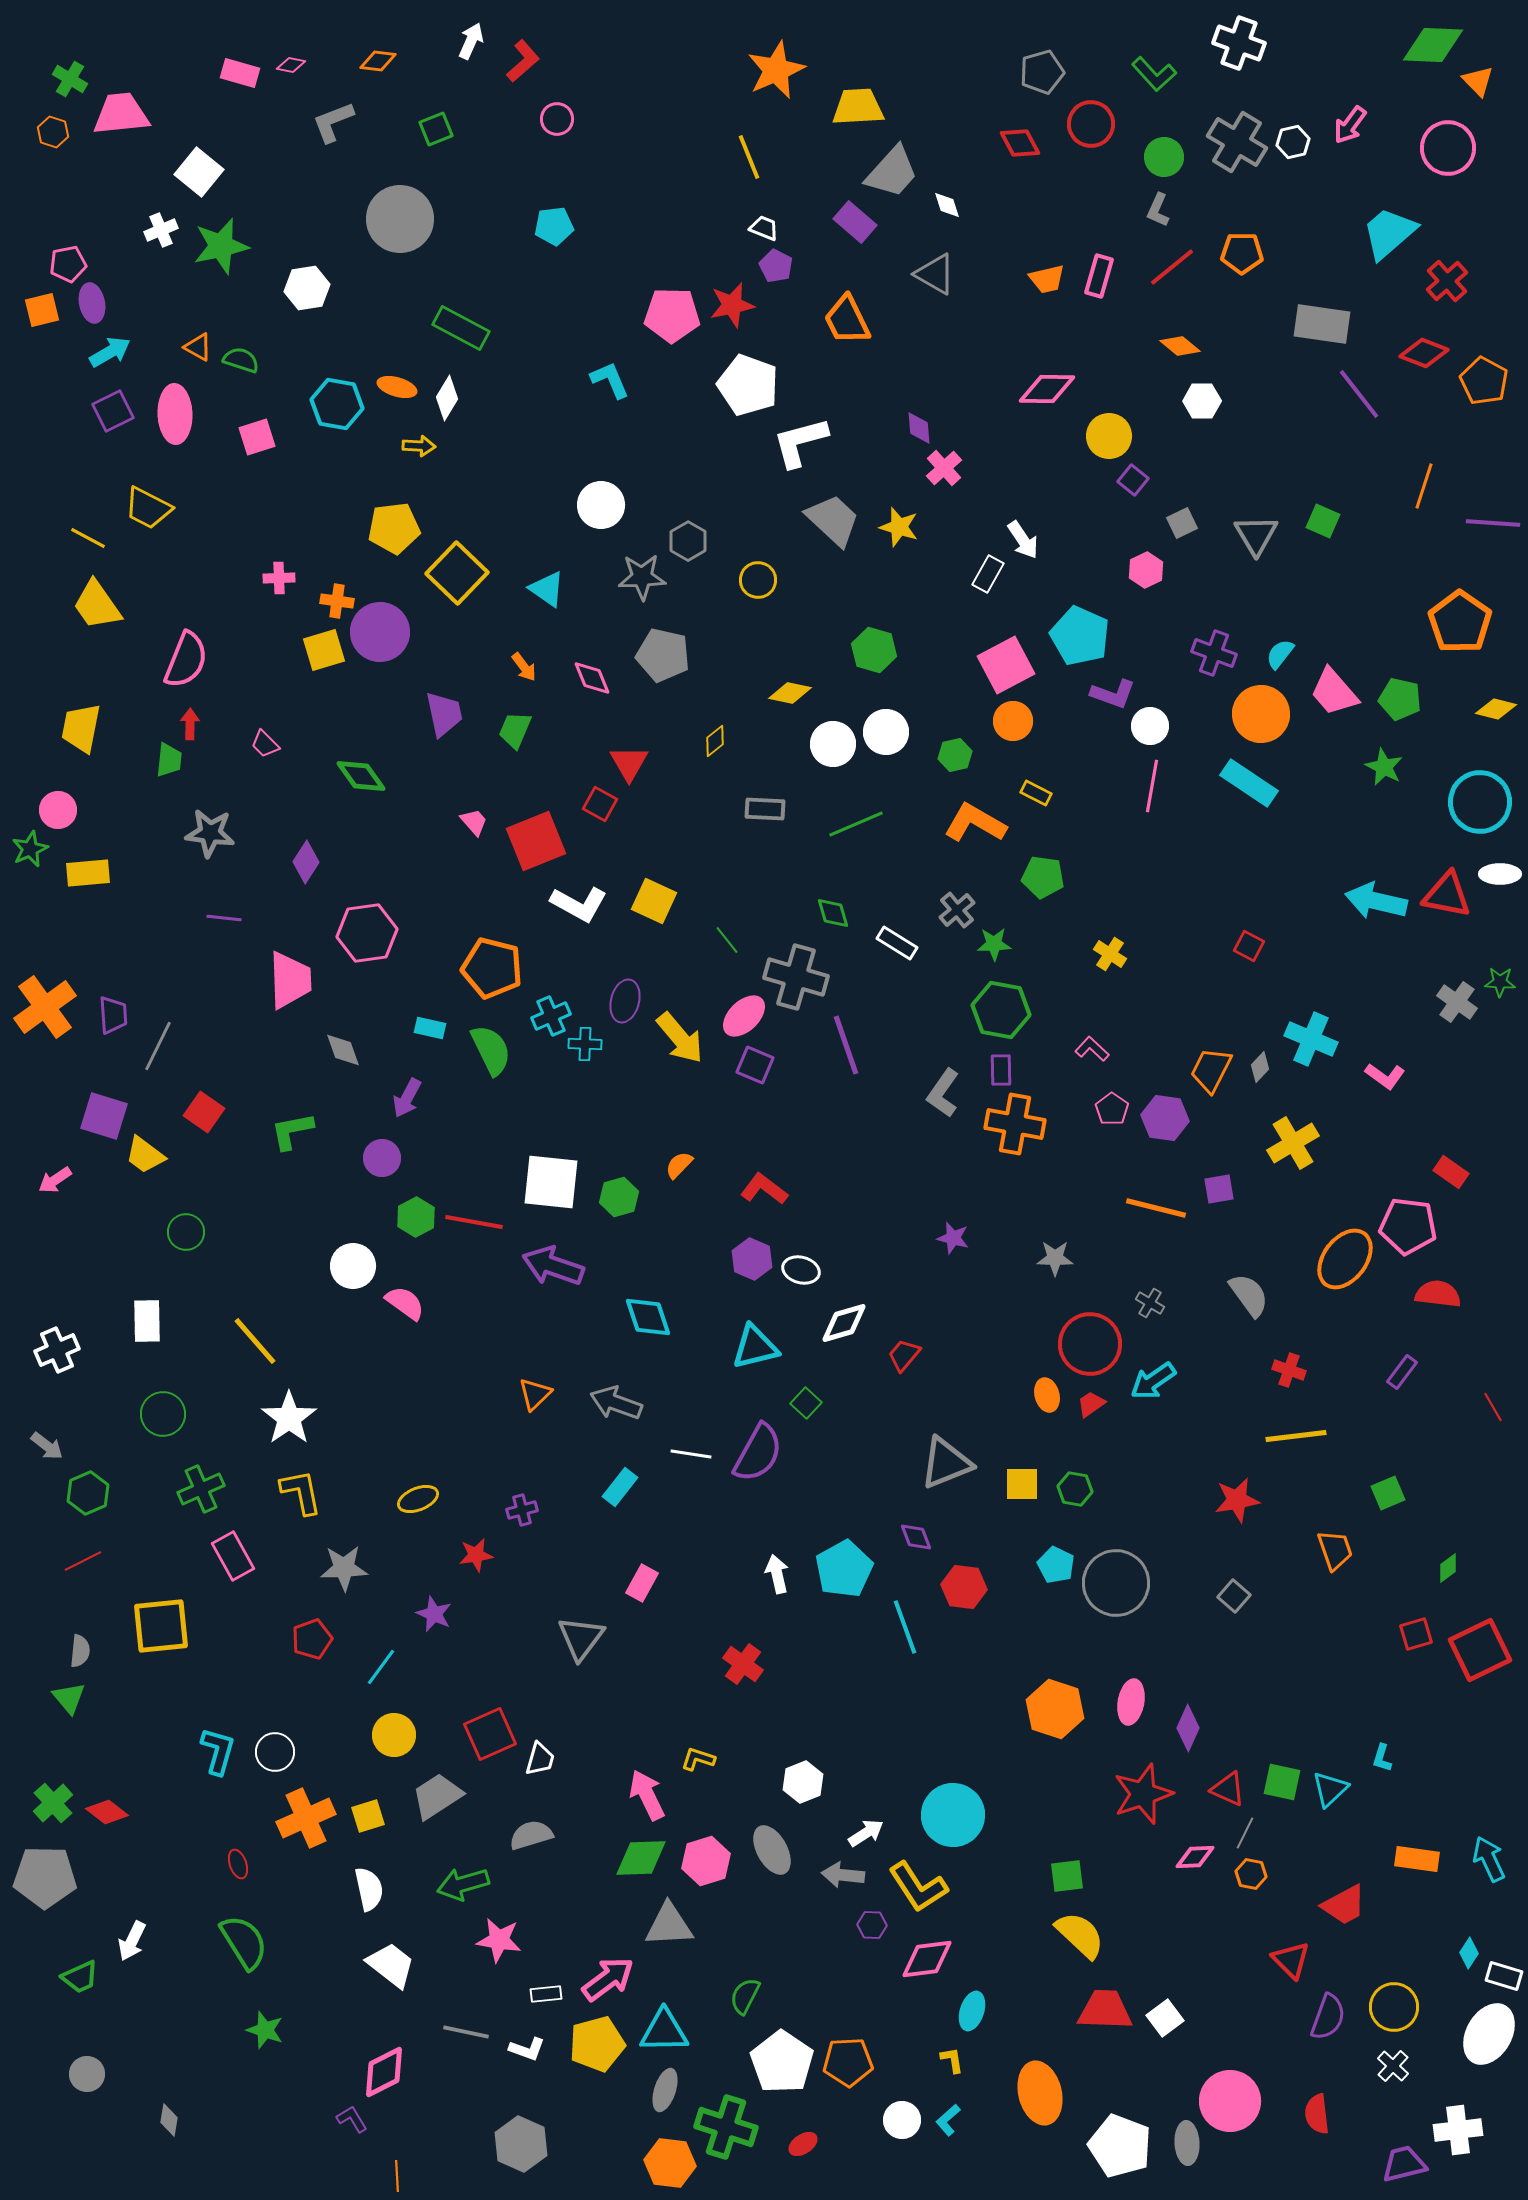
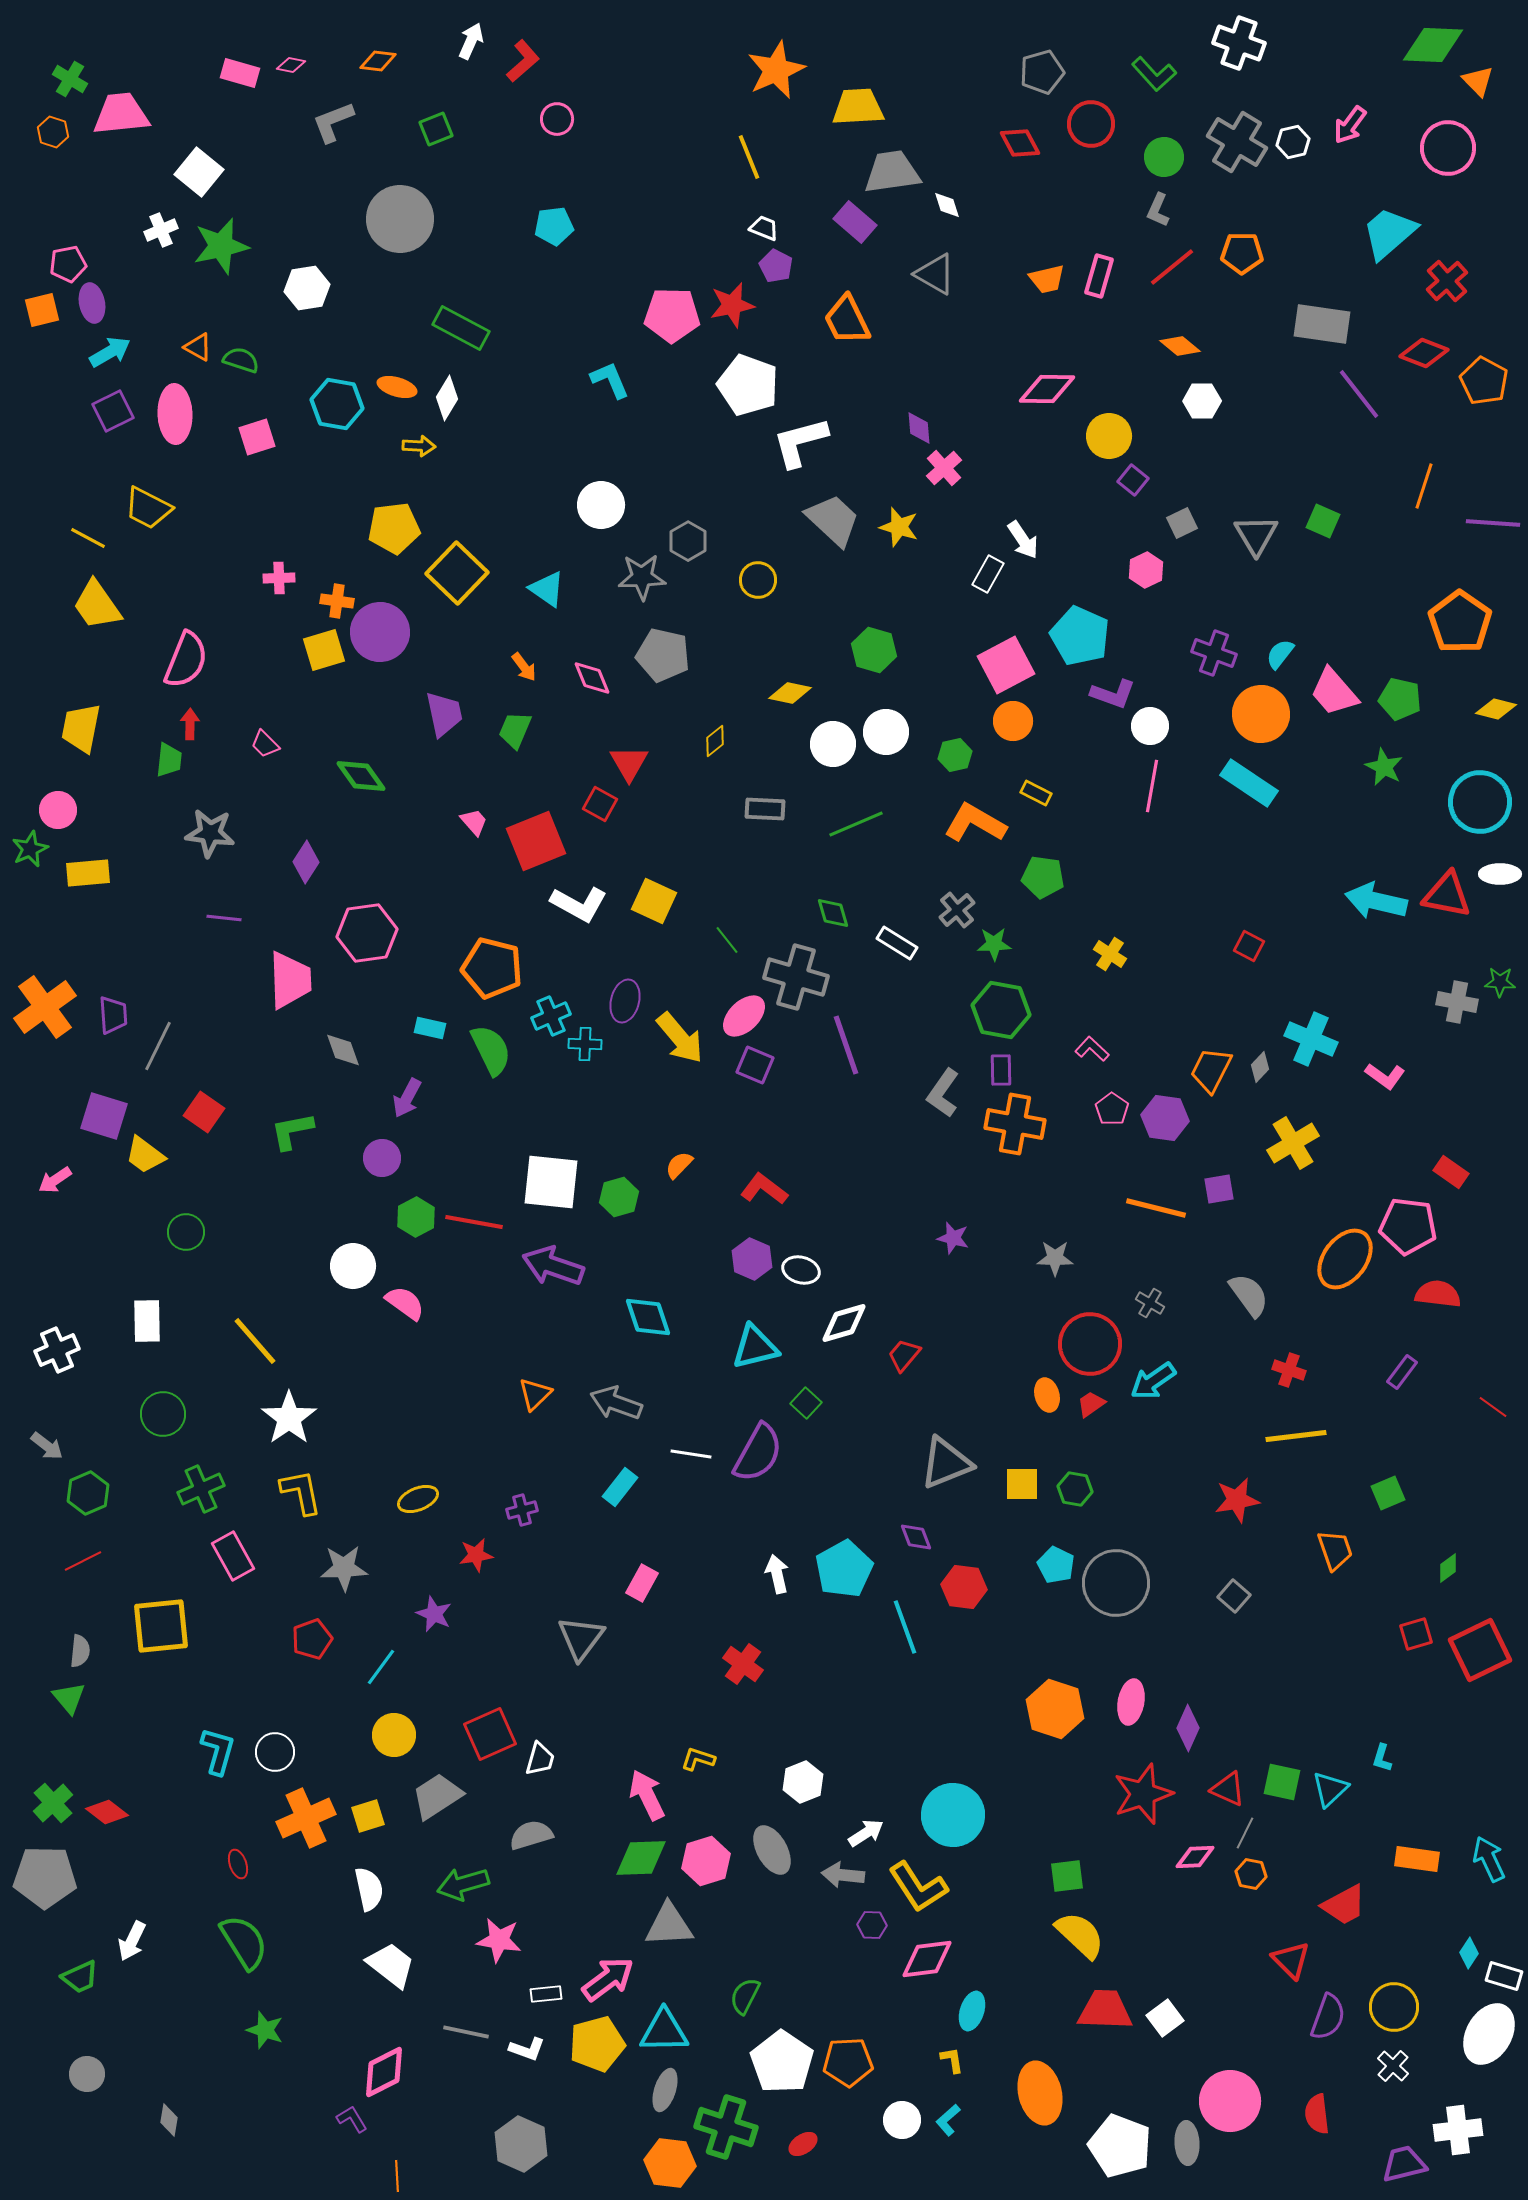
gray trapezoid at (892, 172): rotated 140 degrees counterclockwise
gray cross at (1457, 1002): rotated 24 degrees counterclockwise
red line at (1493, 1407): rotated 24 degrees counterclockwise
